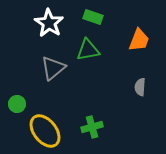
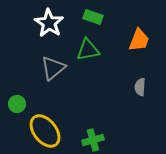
green cross: moved 1 px right, 13 px down
